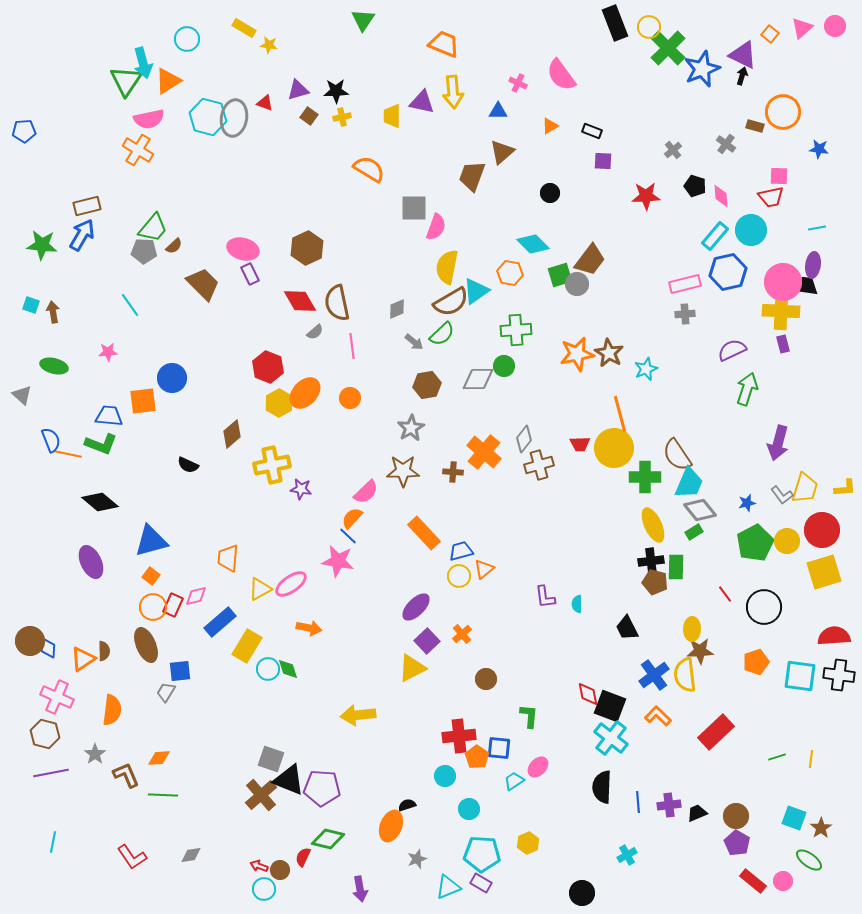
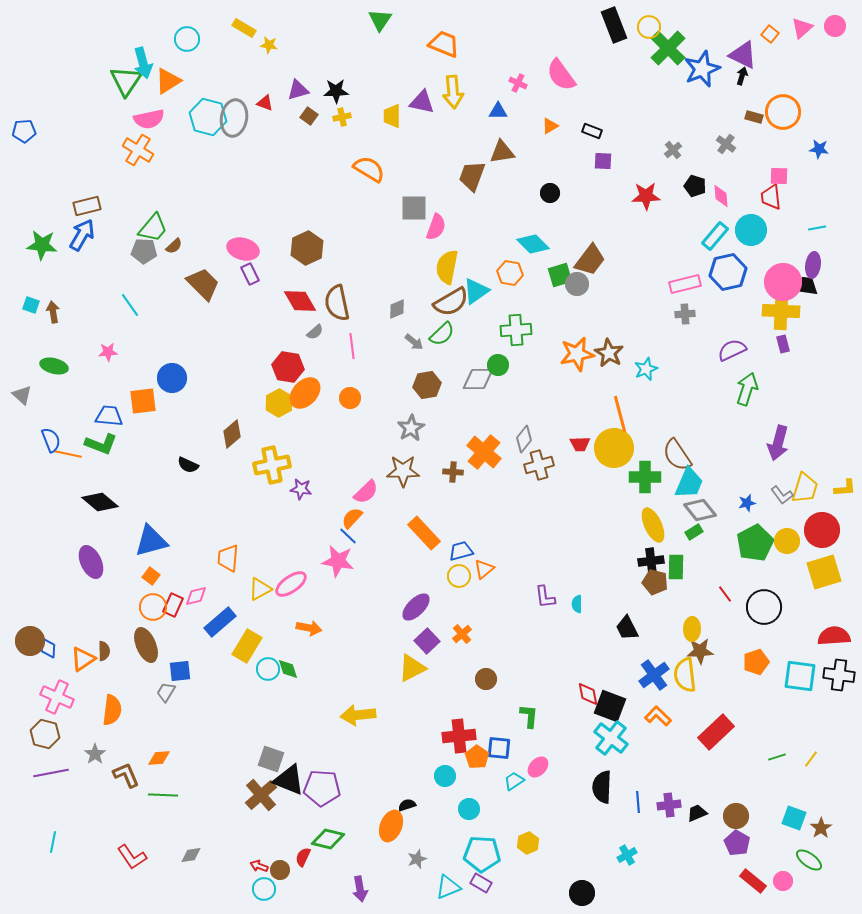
green triangle at (363, 20): moved 17 px right
black rectangle at (615, 23): moved 1 px left, 2 px down
brown rectangle at (755, 126): moved 1 px left, 9 px up
brown triangle at (502, 152): rotated 32 degrees clockwise
red trapezoid at (771, 197): rotated 96 degrees clockwise
green circle at (504, 366): moved 6 px left, 1 px up
red hexagon at (268, 367): moved 20 px right; rotated 12 degrees counterclockwise
yellow line at (811, 759): rotated 30 degrees clockwise
